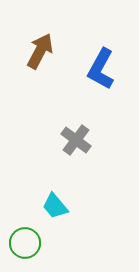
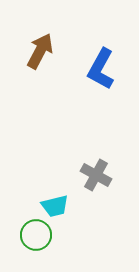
gray cross: moved 20 px right, 35 px down; rotated 8 degrees counterclockwise
cyan trapezoid: rotated 64 degrees counterclockwise
green circle: moved 11 px right, 8 px up
